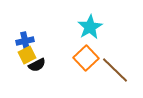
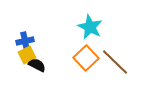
cyan star: rotated 15 degrees counterclockwise
black semicircle: rotated 126 degrees counterclockwise
brown line: moved 8 px up
